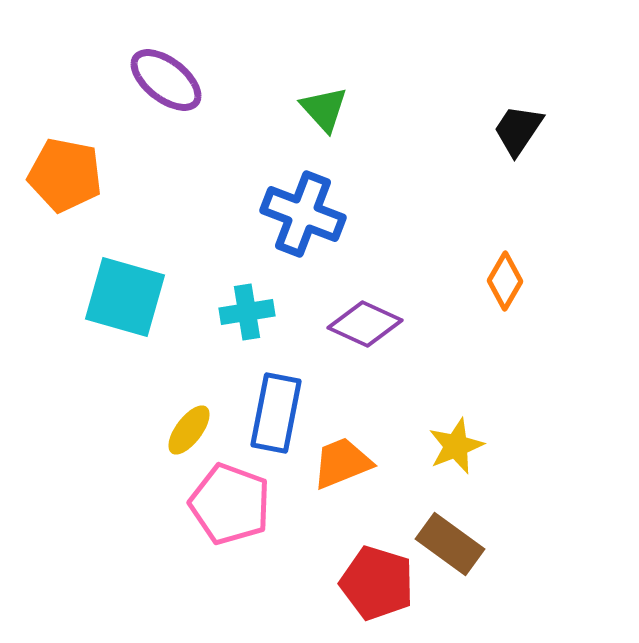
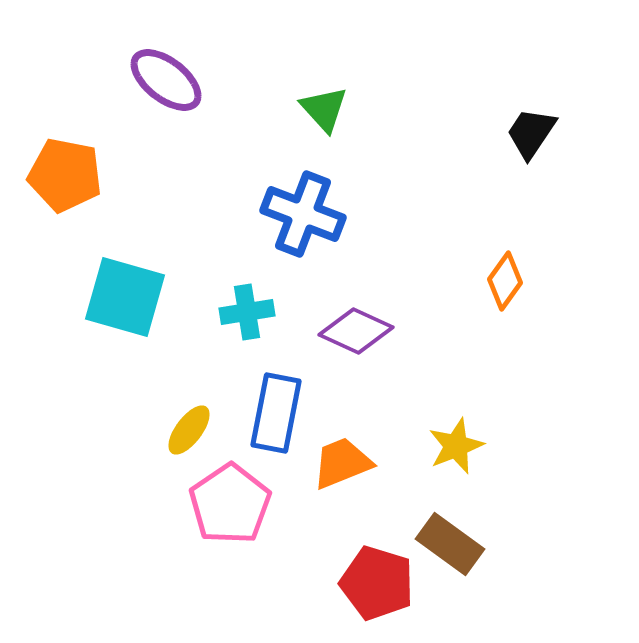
black trapezoid: moved 13 px right, 3 px down
orange diamond: rotated 6 degrees clockwise
purple diamond: moved 9 px left, 7 px down
pink pentagon: rotated 18 degrees clockwise
